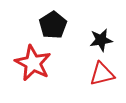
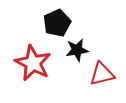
black pentagon: moved 4 px right, 2 px up; rotated 8 degrees clockwise
black star: moved 24 px left, 10 px down
